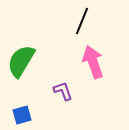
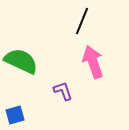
green semicircle: rotated 84 degrees clockwise
blue square: moved 7 px left
